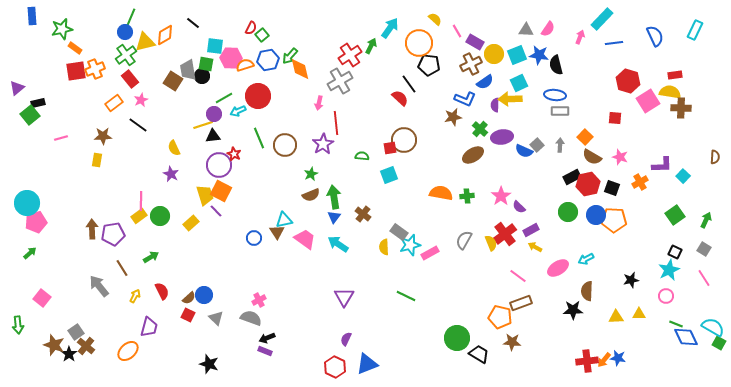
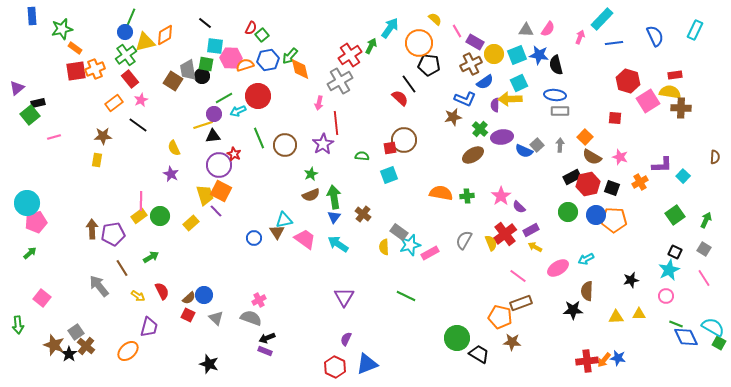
black line at (193, 23): moved 12 px right
pink line at (61, 138): moved 7 px left, 1 px up
yellow arrow at (135, 296): moved 3 px right; rotated 96 degrees clockwise
